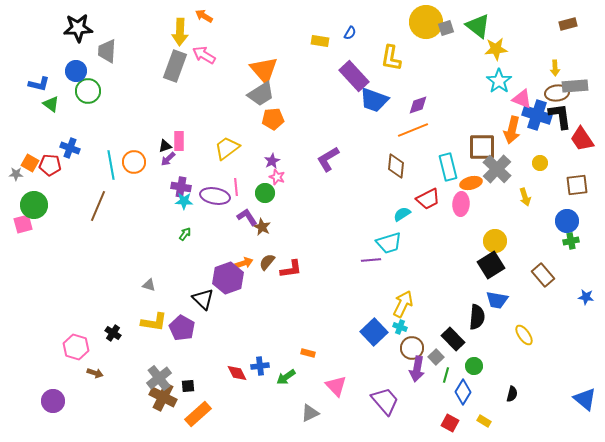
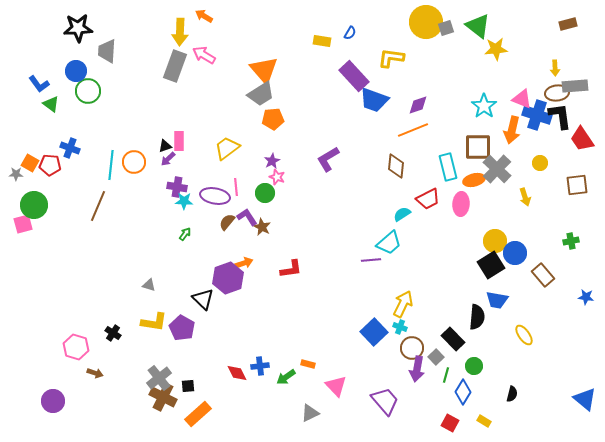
yellow rectangle at (320, 41): moved 2 px right
yellow L-shape at (391, 58): rotated 88 degrees clockwise
cyan star at (499, 81): moved 15 px left, 25 px down
blue L-shape at (39, 84): rotated 40 degrees clockwise
brown square at (482, 147): moved 4 px left
cyan line at (111, 165): rotated 16 degrees clockwise
orange ellipse at (471, 183): moved 3 px right, 3 px up
purple cross at (181, 187): moved 4 px left
blue circle at (567, 221): moved 52 px left, 32 px down
cyan trapezoid at (389, 243): rotated 24 degrees counterclockwise
brown semicircle at (267, 262): moved 40 px left, 40 px up
orange rectangle at (308, 353): moved 11 px down
